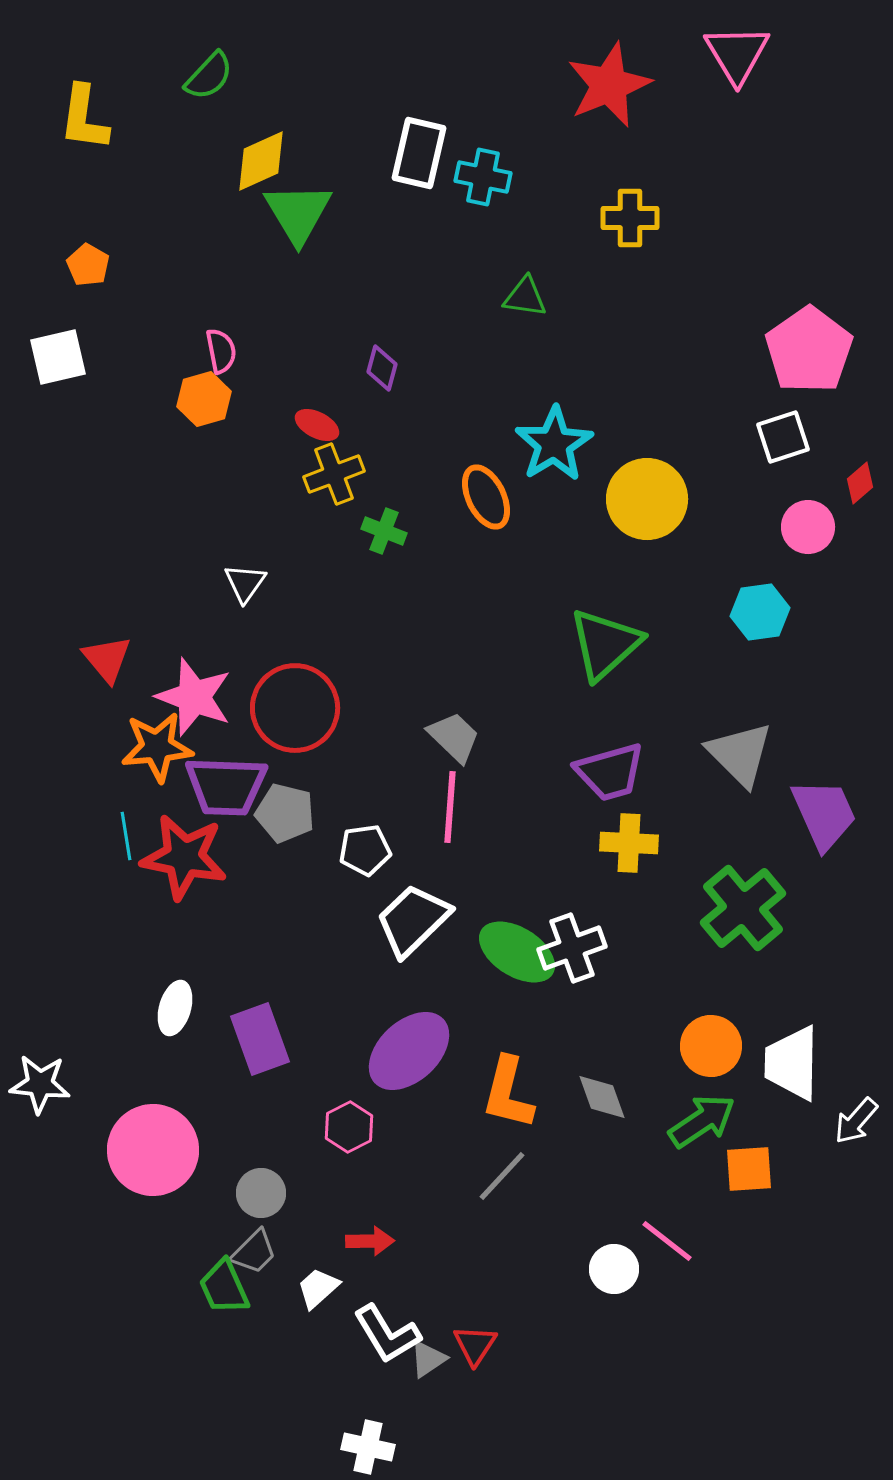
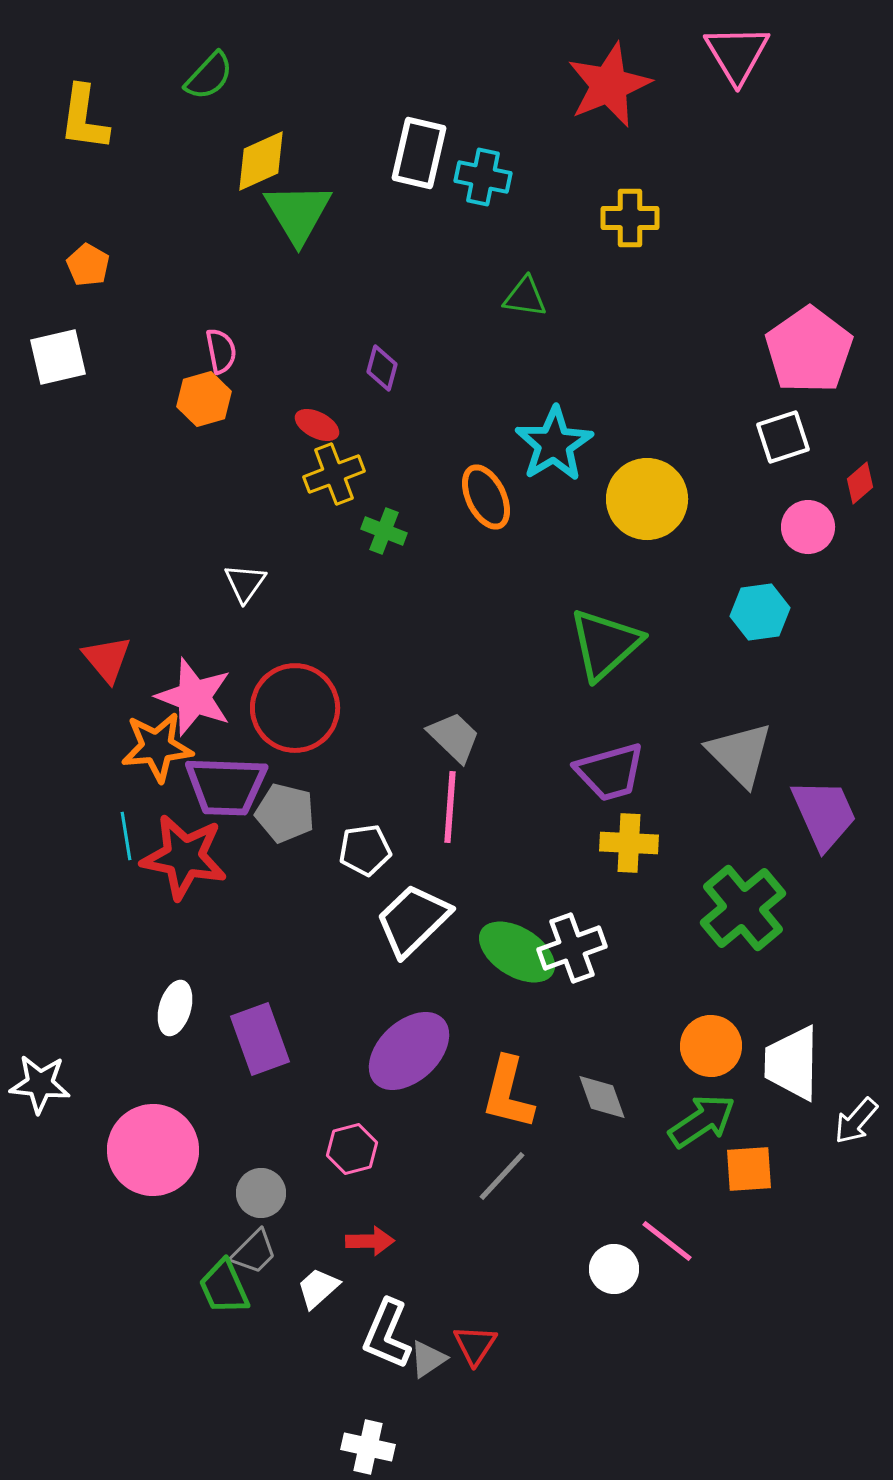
pink hexagon at (349, 1127): moved 3 px right, 22 px down; rotated 12 degrees clockwise
white L-shape at (387, 1334): rotated 54 degrees clockwise
